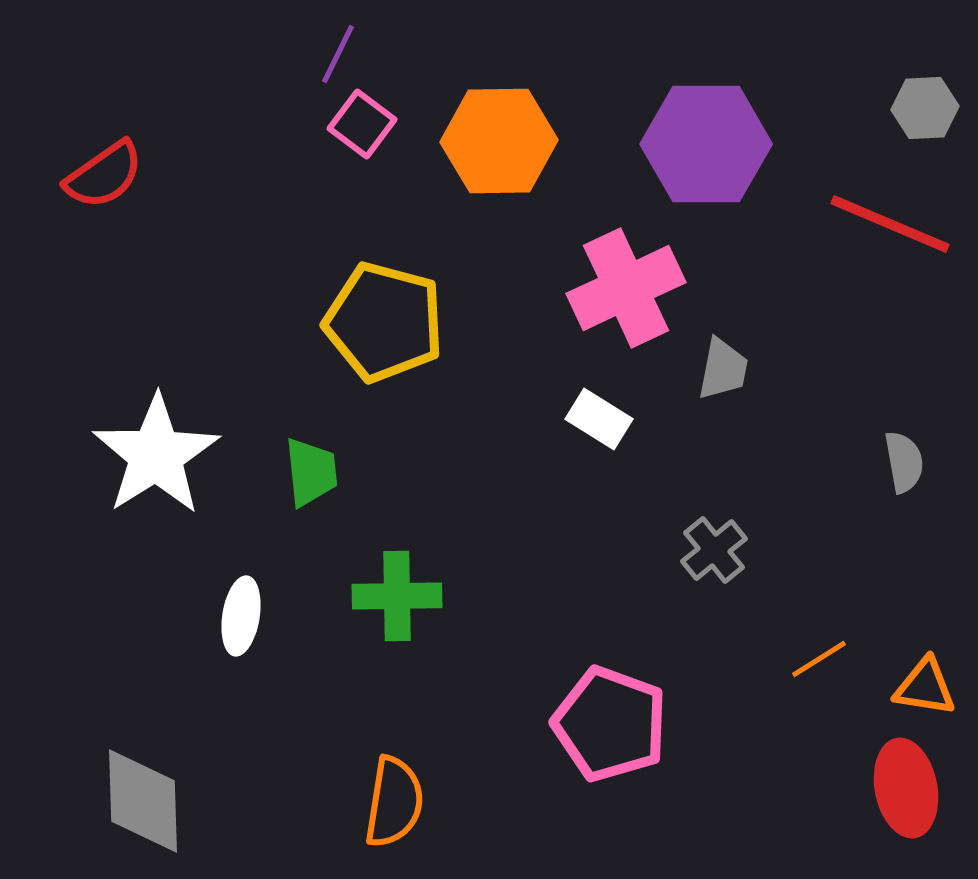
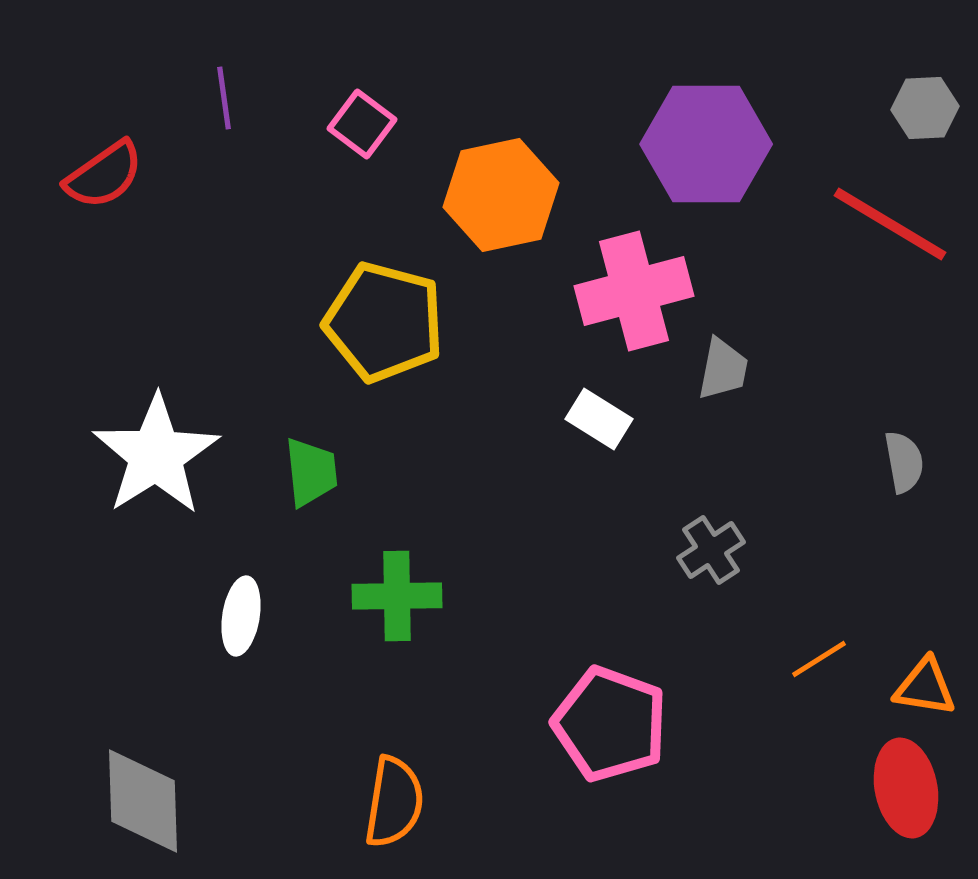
purple line: moved 114 px left, 44 px down; rotated 34 degrees counterclockwise
orange hexagon: moved 2 px right, 54 px down; rotated 11 degrees counterclockwise
red line: rotated 8 degrees clockwise
pink cross: moved 8 px right, 3 px down; rotated 10 degrees clockwise
gray cross: moved 3 px left; rotated 6 degrees clockwise
